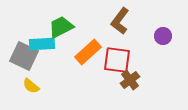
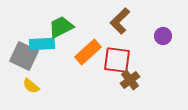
brown L-shape: rotated 8 degrees clockwise
